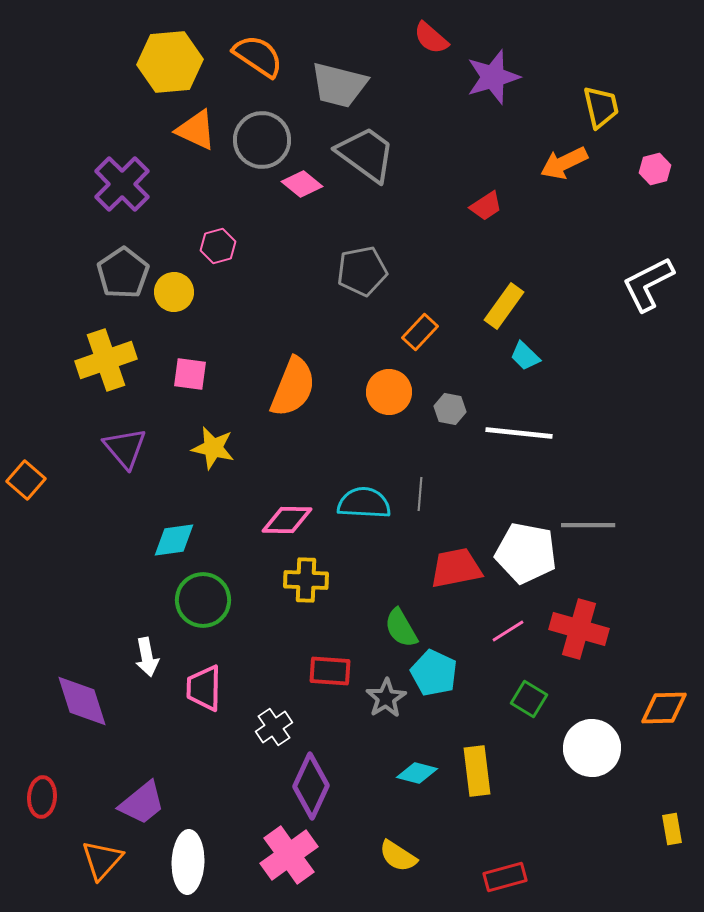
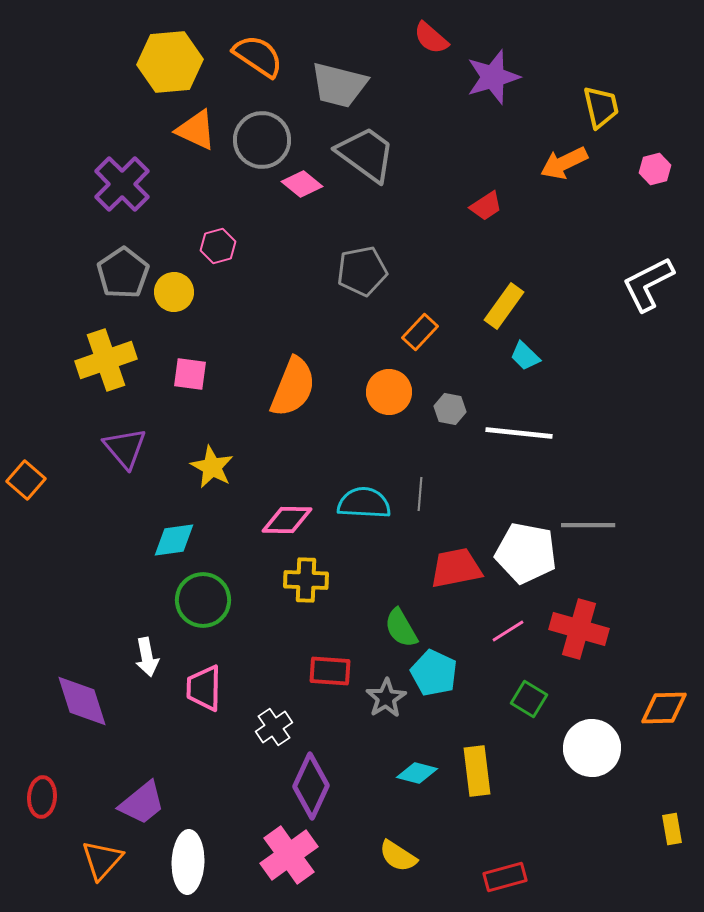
yellow star at (213, 448): moved 1 px left, 19 px down; rotated 15 degrees clockwise
